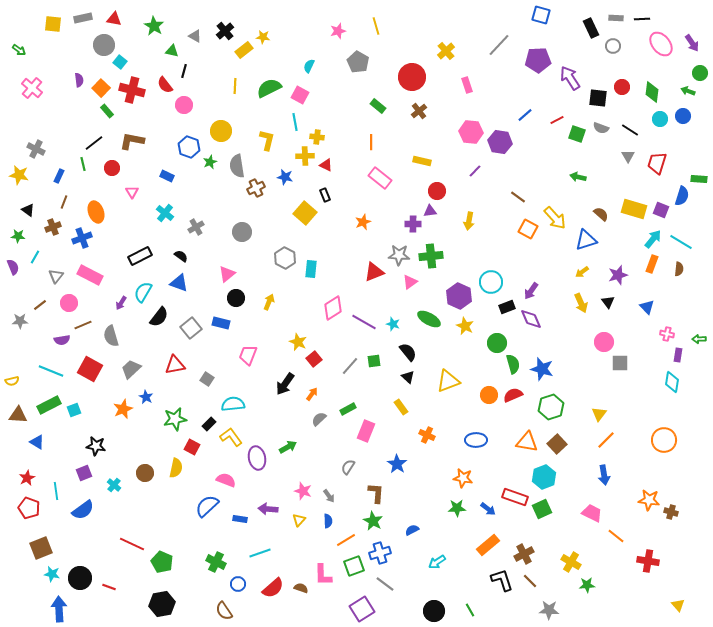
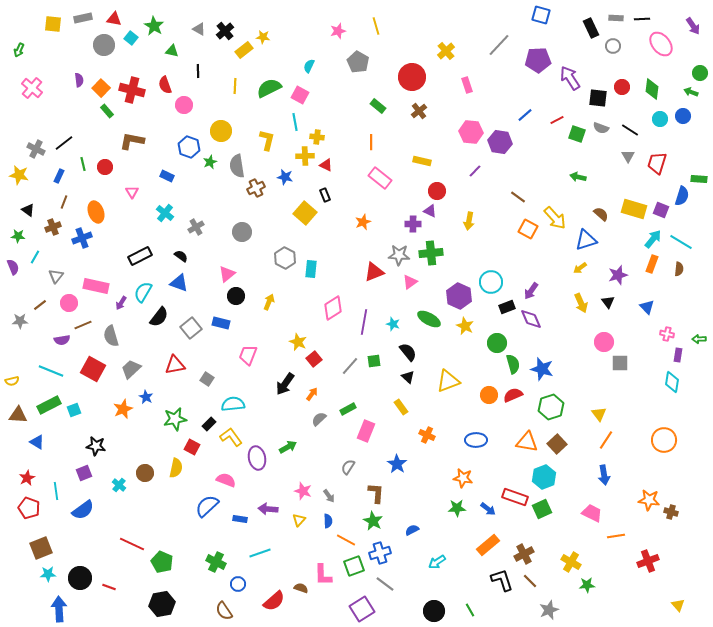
gray triangle at (195, 36): moved 4 px right, 7 px up
purple arrow at (692, 43): moved 1 px right, 17 px up
green arrow at (19, 50): rotated 80 degrees clockwise
cyan square at (120, 62): moved 11 px right, 24 px up
black line at (184, 71): moved 14 px right; rotated 16 degrees counterclockwise
red semicircle at (165, 85): rotated 18 degrees clockwise
green arrow at (688, 91): moved 3 px right, 1 px down
green diamond at (652, 92): moved 3 px up
black line at (94, 143): moved 30 px left
red circle at (112, 168): moved 7 px left, 1 px up
purple triangle at (430, 211): rotated 32 degrees clockwise
green cross at (431, 256): moved 3 px up
yellow arrow at (582, 272): moved 2 px left, 4 px up
pink rectangle at (90, 275): moved 6 px right, 11 px down; rotated 15 degrees counterclockwise
black circle at (236, 298): moved 2 px up
purple line at (364, 322): rotated 70 degrees clockwise
red square at (90, 369): moved 3 px right
yellow triangle at (599, 414): rotated 14 degrees counterclockwise
orange line at (606, 440): rotated 12 degrees counterclockwise
cyan cross at (114, 485): moved 5 px right
orange line at (616, 536): rotated 48 degrees counterclockwise
orange line at (346, 540): rotated 60 degrees clockwise
red cross at (648, 561): rotated 30 degrees counterclockwise
cyan star at (52, 574): moved 4 px left; rotated 14 degrees counterclockwise
red semicircle at (273, 588): moved 1 px right, 13 px down
gray star at (549, 610): rotated 24 degrees counterclockwise
